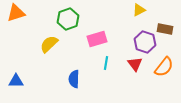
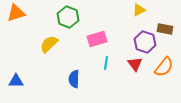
green hexagon: moved 2 px up; rotated 20 degrees counterclockwise
